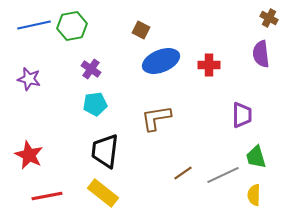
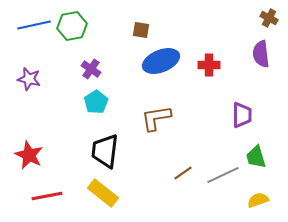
brown square: rotated 18 degrees counterclockwise
cyan pentagon: moved 1 px right, 2 px up; rotated 25 degrees counterclockwise
yellow semicircle: moved 4 px right, 5 px down; rotated 70 degrees clockwise
